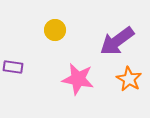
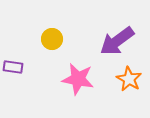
yellow circle: moved 3 px left, 9 px down
